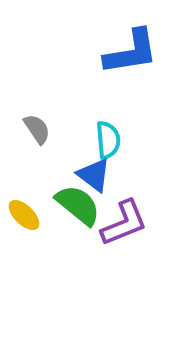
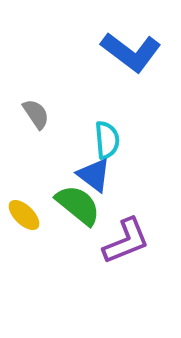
blue L-shape: rotated 46 degrees clockwise
gray semicircle: moved 1 px left, 15 px up
cyan semicircle: moved 1 px left
purple L-shape: moved 2 px right, 18 px down
